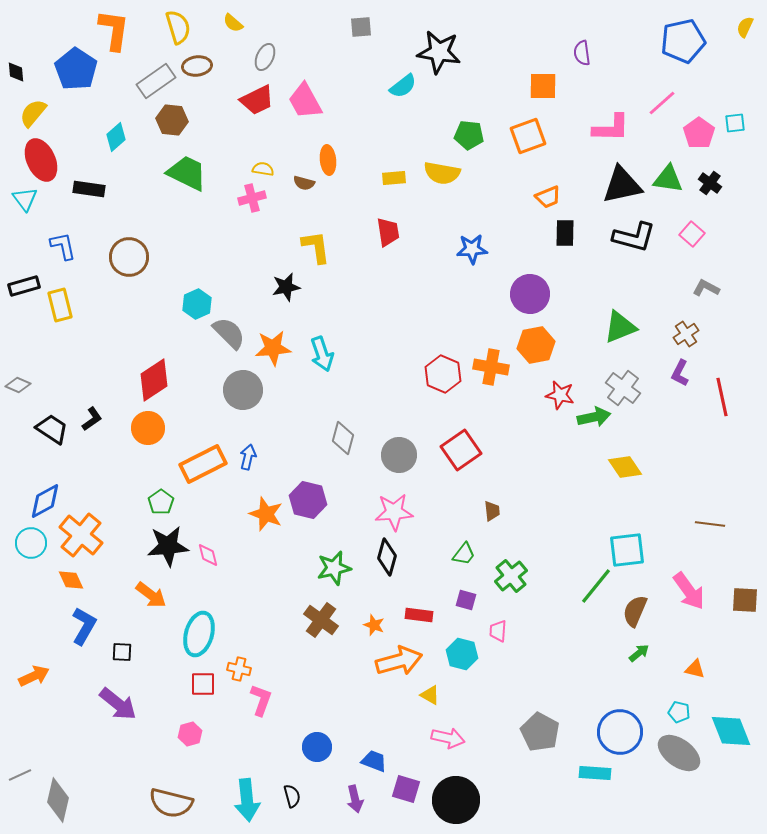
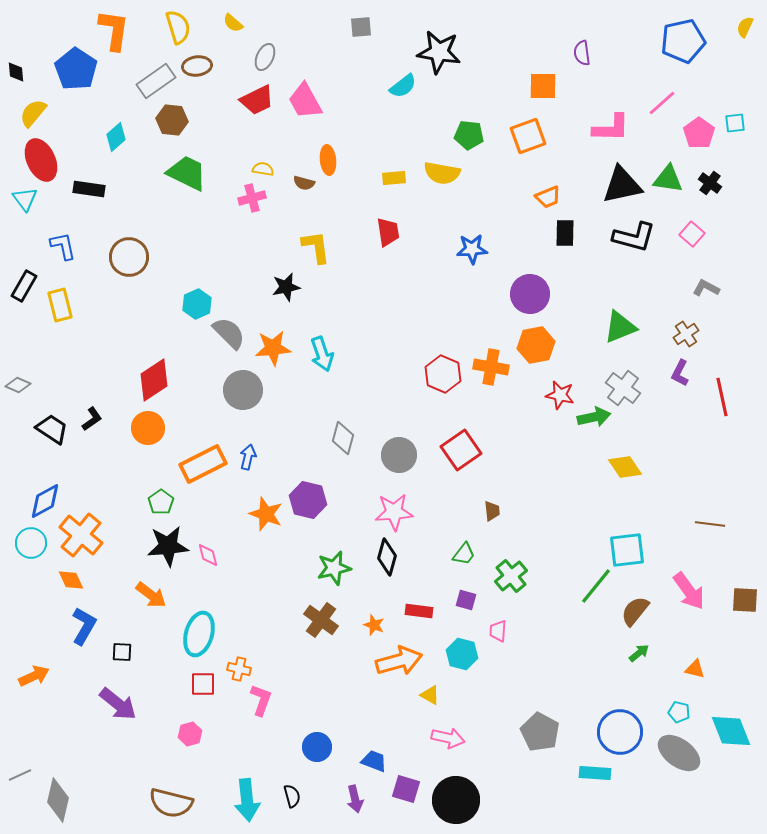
black rectangle at (24, 286): rotated 44 degrees counterclockwise
brown semicircle at (635, 611): rotated 16 degrees clockwise
red rectangle at (419, 615): moved 4 px up
